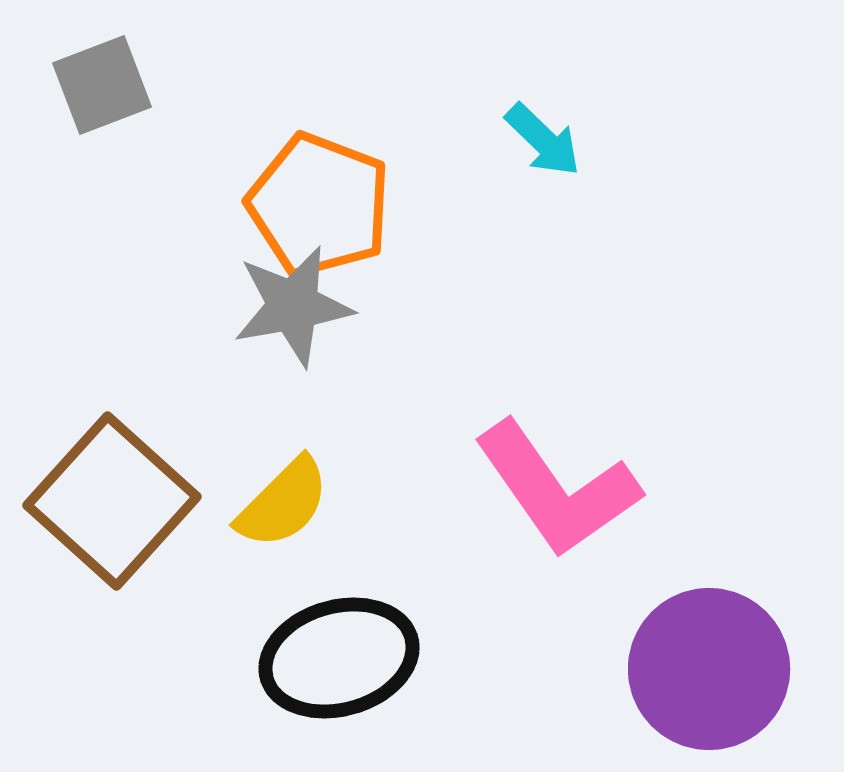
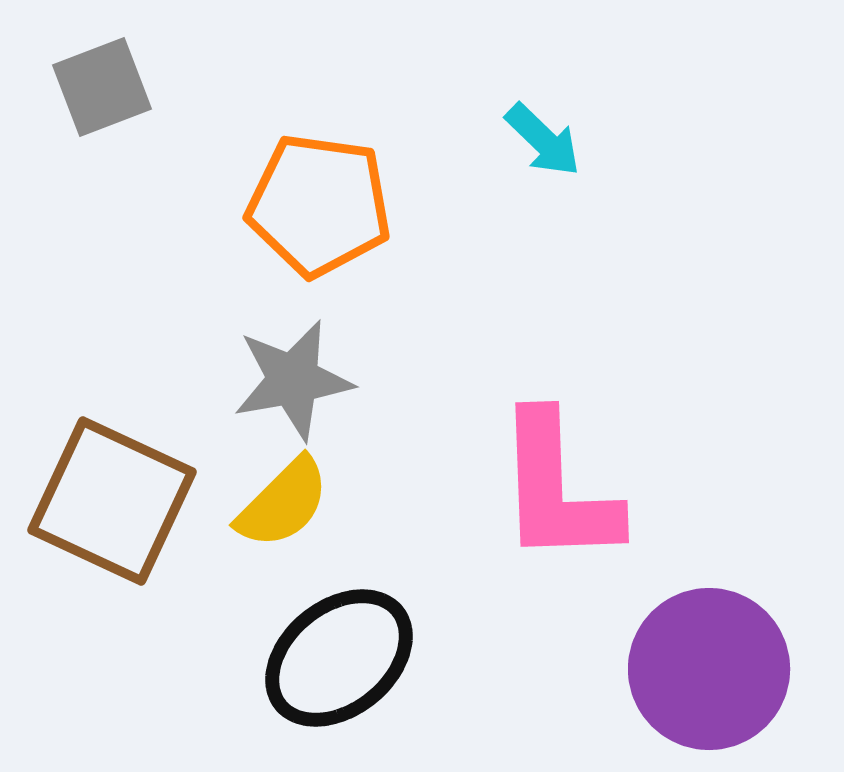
gray square: moved 2 px down
orange pentagon: rotated 13 degrees counterclockwise
gray star: moved 74 px down
pink L-shape: rotated 33 degrees clockwise
brown square: rotated 17 degrees counterclockwise
black ellipse: rotated 23 degrees counterclockwise
